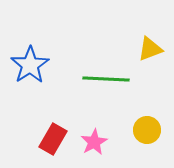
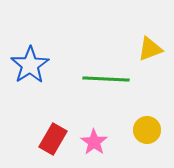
pink star: rotated 8 degrees counterclockwise
